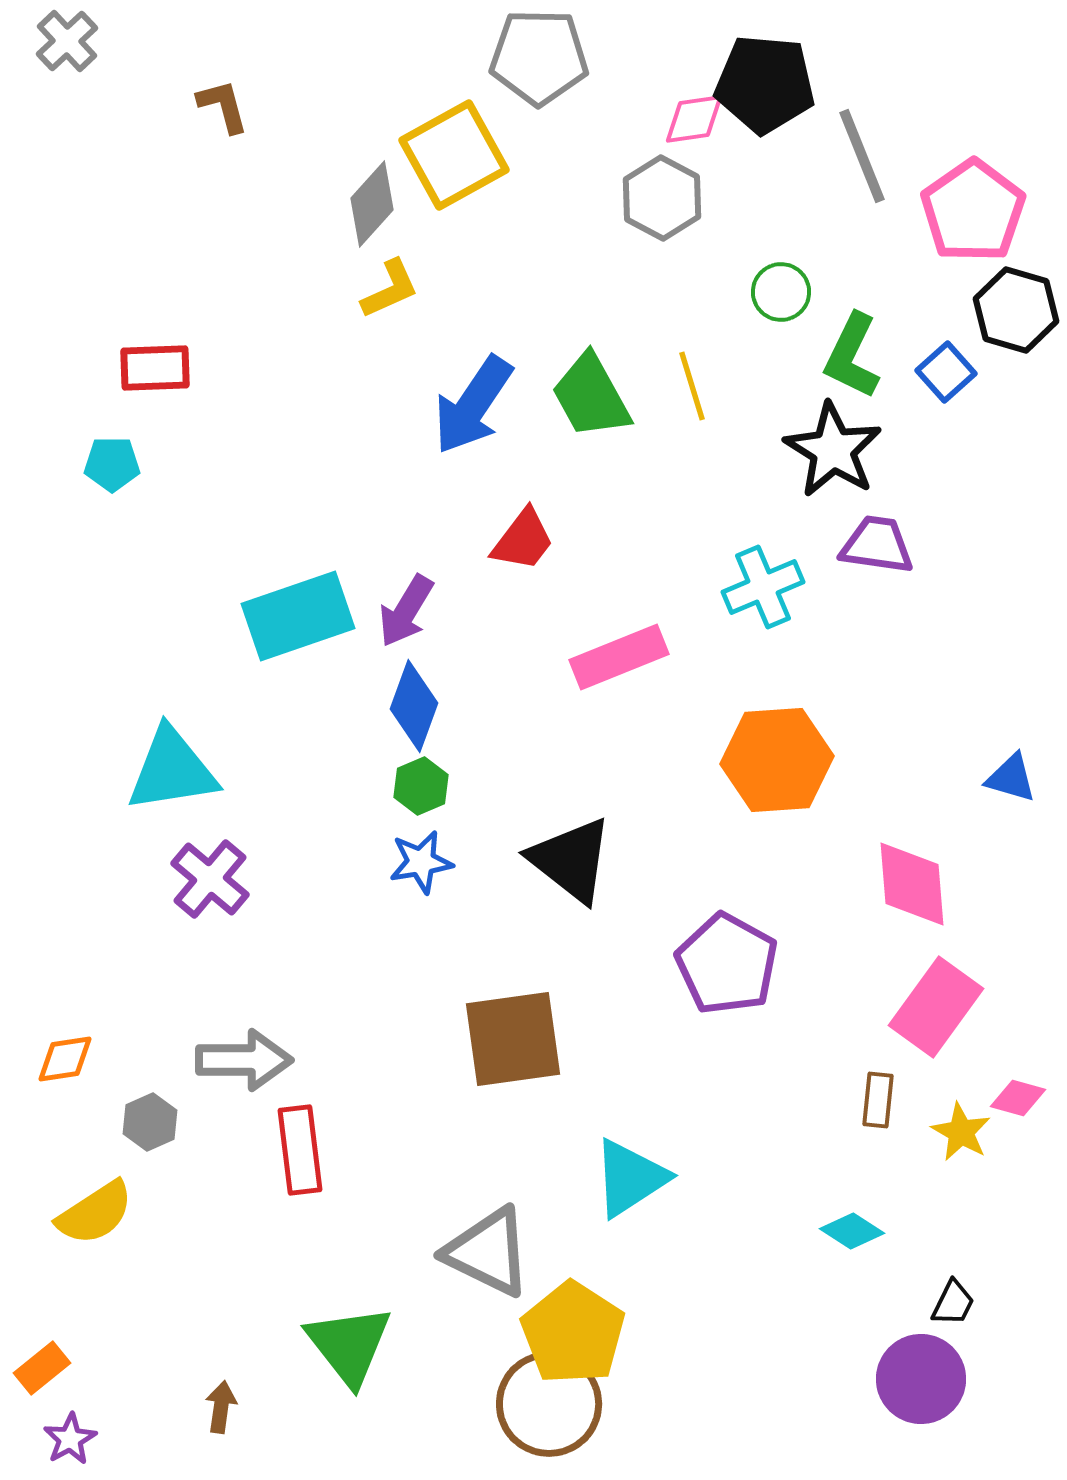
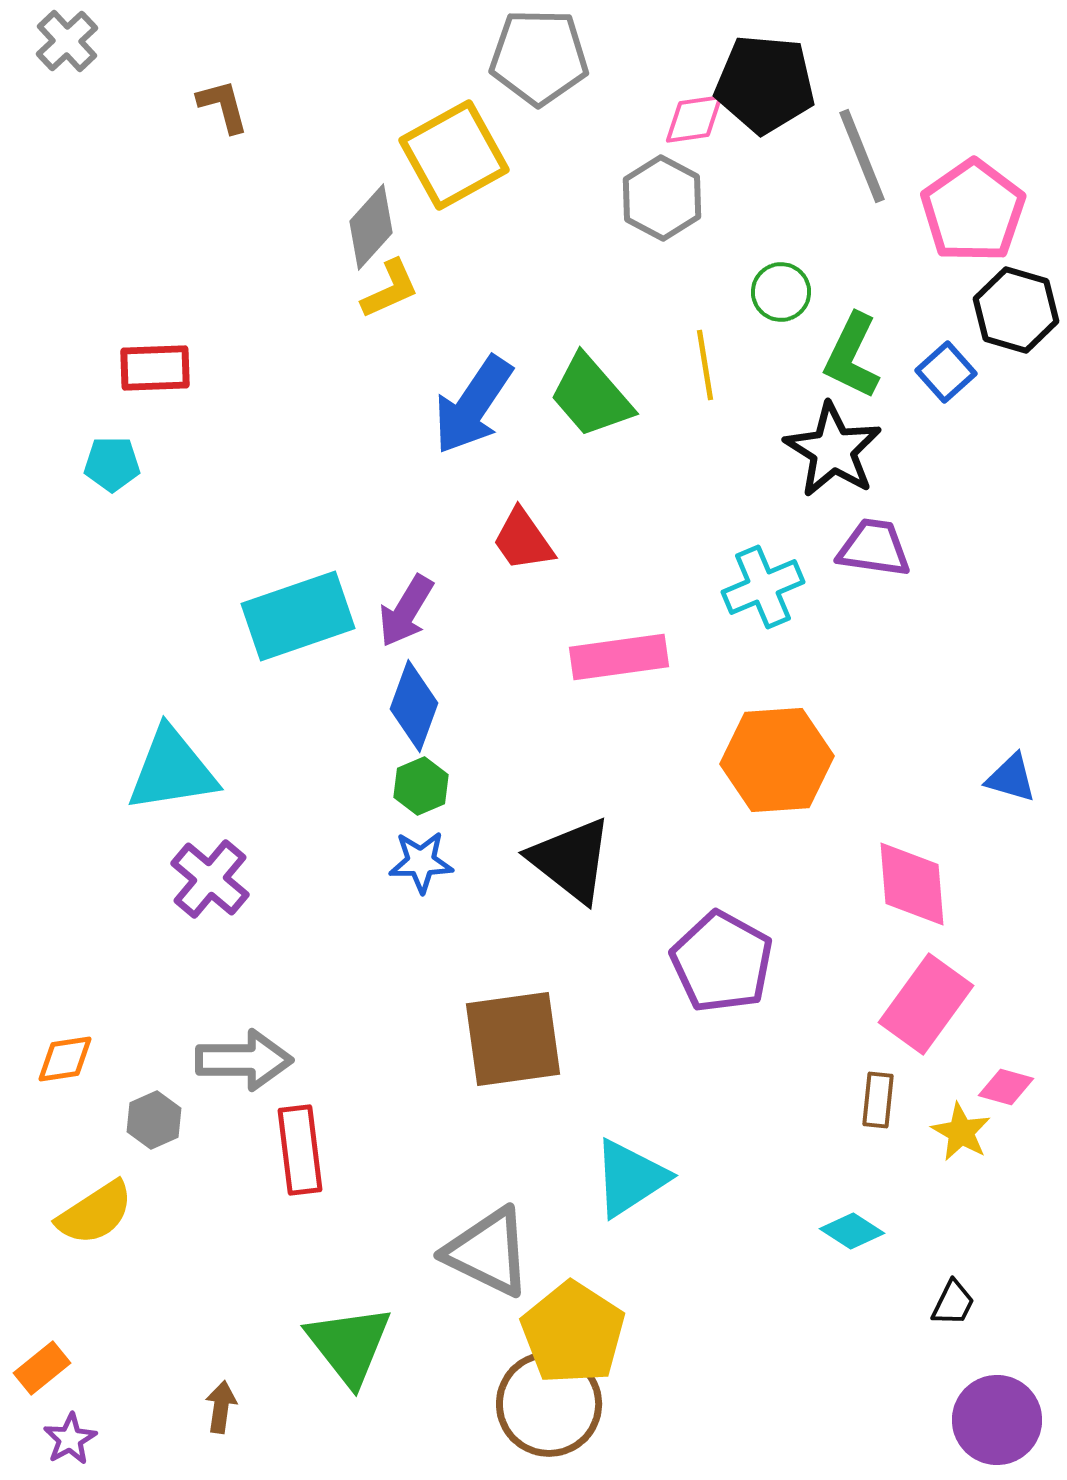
gray diamond at (372, 204): moved 1 px left, 23 px down
yellow line at (692, 386): moved 13 px right, 21 px up; rotated 8 degrees clockwise
green trapezoid at (591, 396): rotated 12 degrees counterclockwise
red trapezoid at (523, 540): rotated 108 degrees clockwise
purple trapezoid at (877, 545): moved 3 px left, 3 px down
pink rectangle at (619, 657): rotated 14 degrees clockwise
blue star at (421, 862): rotated 8 degrees clockwise
purple pentagon at (727, 964): moved 5 px left, 2 px up
pink rectangle at (936, 1007): moved 10 px left, 3 px up
pink diamond at (1018, 1098): moved 12 px left, 11 px up
gray hexagon at (150, 1122): moved 4 px right, 2 px up
purple circle at (921, 1379): moved 76 px right, 41 px down
